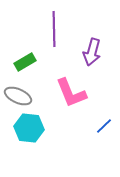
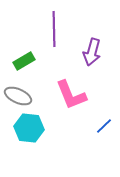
green rectangle: moved 1 px left, 1 px up
pink L-shape: moved 2 px down
